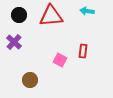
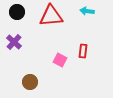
black circle: moved 2 px left, 3 px up
brown circle: moved 2 px down
